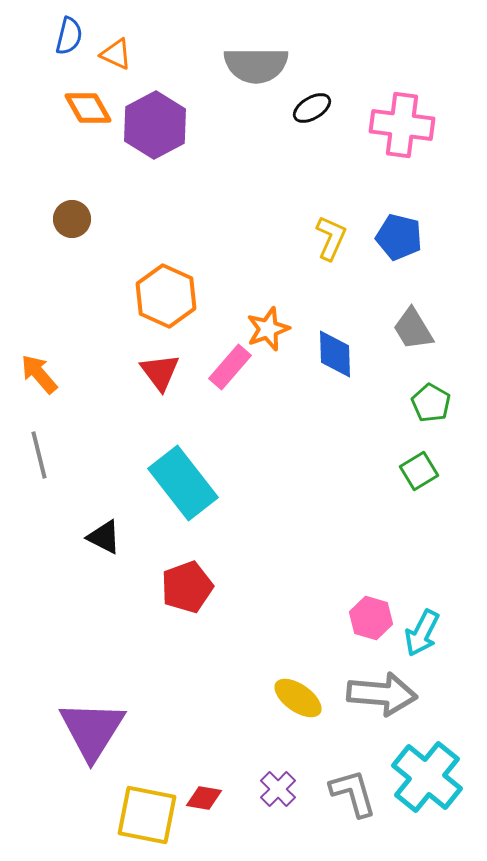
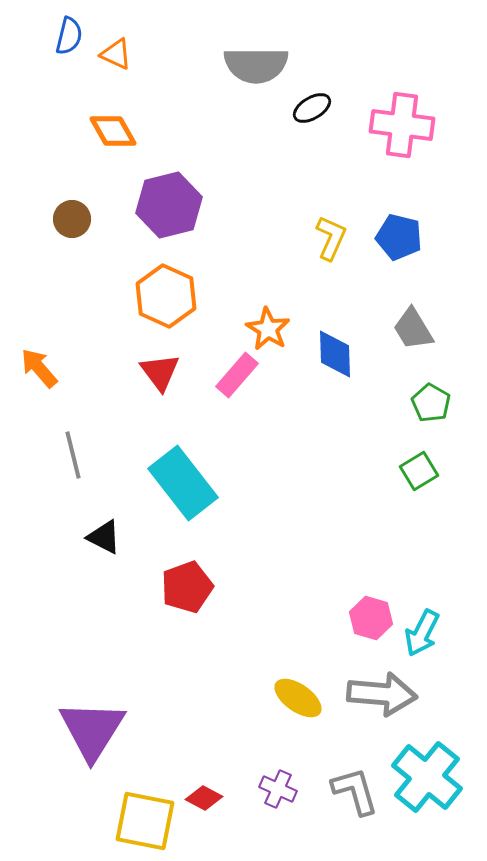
orange diamond: moved 25 px right, 23 px down
purple hexagon: moved 14 px right, 80 px down; rotated 14 degrees clockwise
orange star: rotated 21 degrees counterclockwise
pink rectangle: moved 7 px right, 8 px down
orange arrow: moved 6 px up
gray line: moved 34 px right
purple cross: rotated 21 degrees counterclockwise
gray L-shape: moved 2 px right, 2 px up
red diamond: rotated 18 degrees clockwise
yellow square: moved 2 px left, 6 px down
